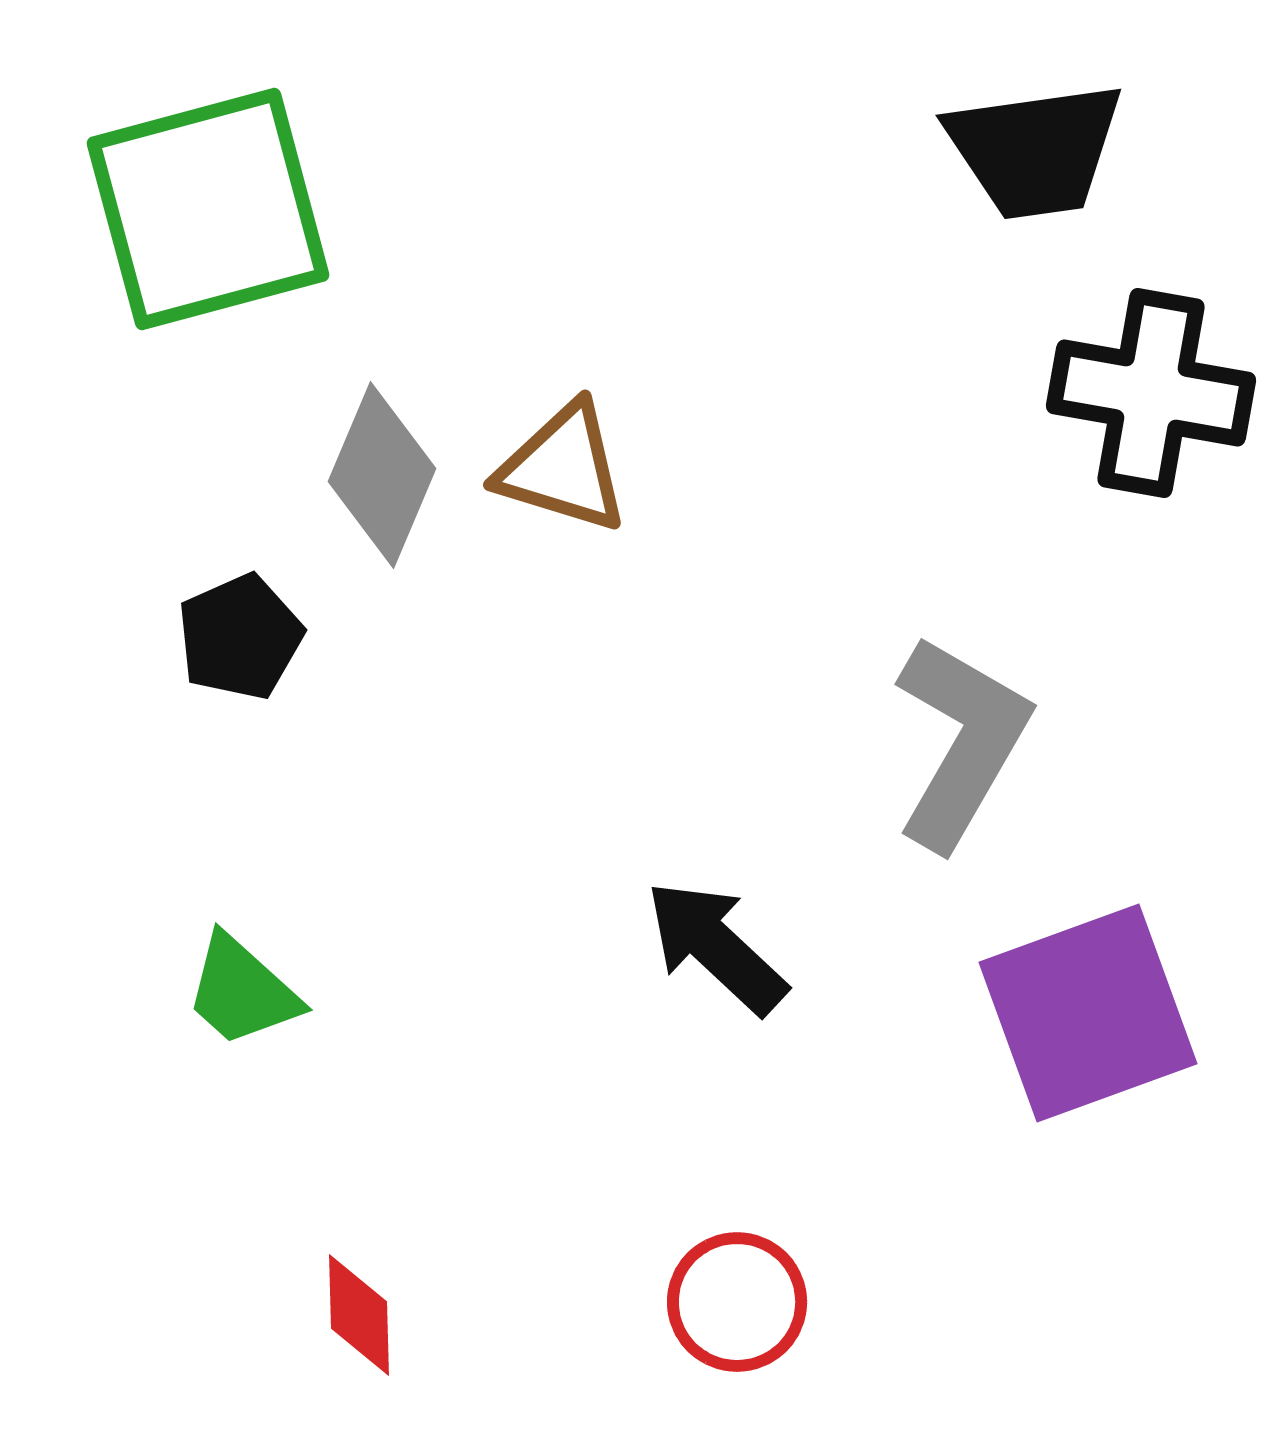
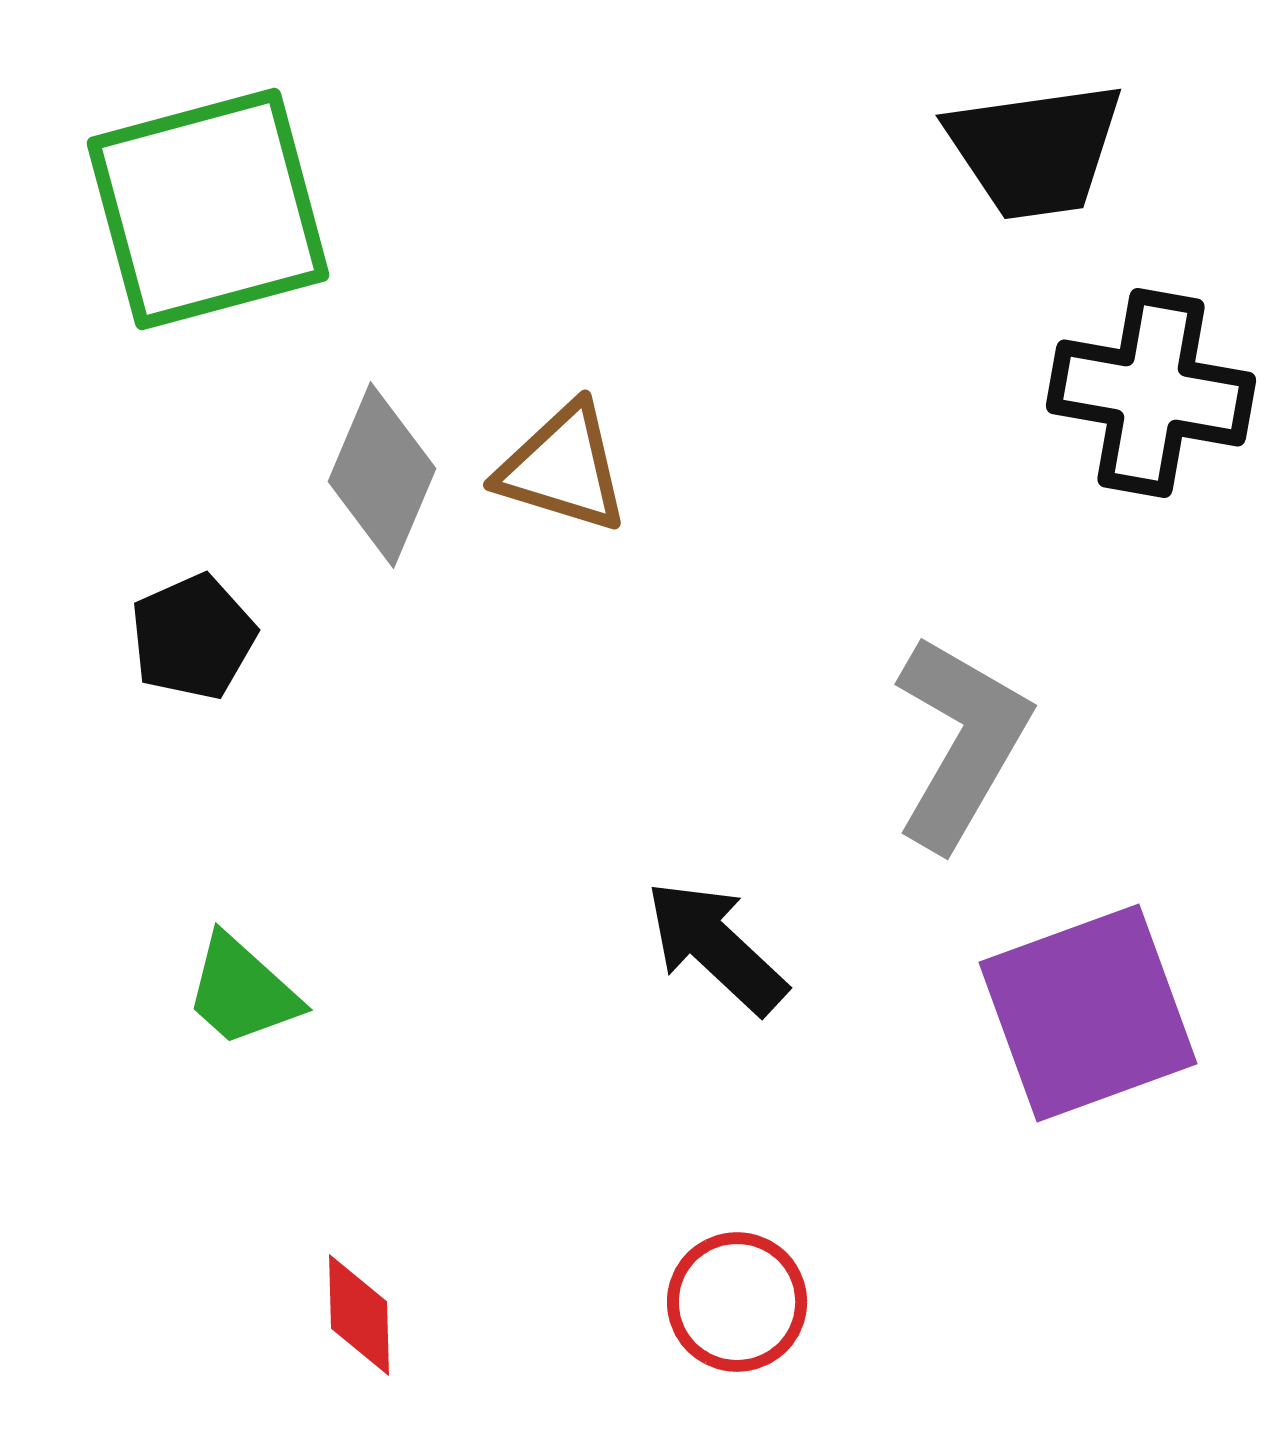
black pentagon: moved 47 px left
